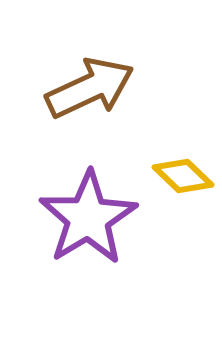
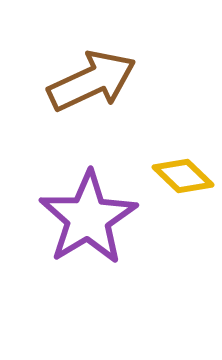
brown arrow: moved 2 px right, 7 px up
